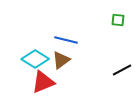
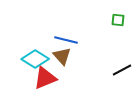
brown triangle: moved 1 px right, 4 px up; rotated 36 degrees counterclockwise
red triangle: moved 2 px right, 4 px up
